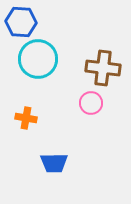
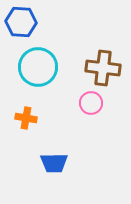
cyan circle: moved 8 px down
